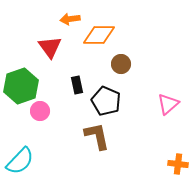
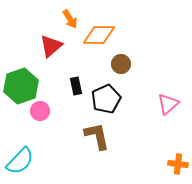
orange arrow: rotated 114 degrees counterclockwise
red triangle: moved 1 px right, 1 px up; rotated 25 degrees clockwise
black rectangle: moved 1 px left, 1 px down
black pentagon: moved 2 px up; rotated 24 degrees clockwise
